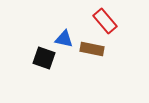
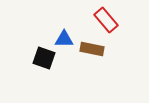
red rectangle: moved 1 px right, 1 px up
blue triangle: rotated 12 degrees counterclockwise
